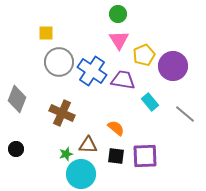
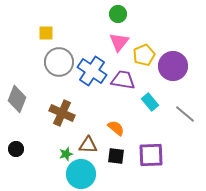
pink triangle: moved 2 px down; rotated 10 degrees clockwise
purple square: moved 6 px right, 1 px up
